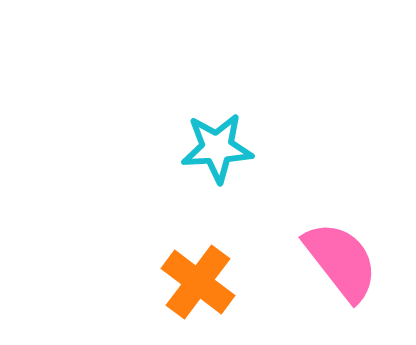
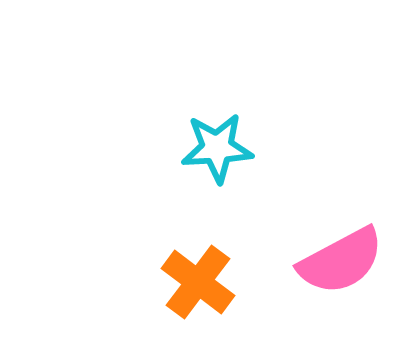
pink semicircle: rotated 100 degrees clockwise
